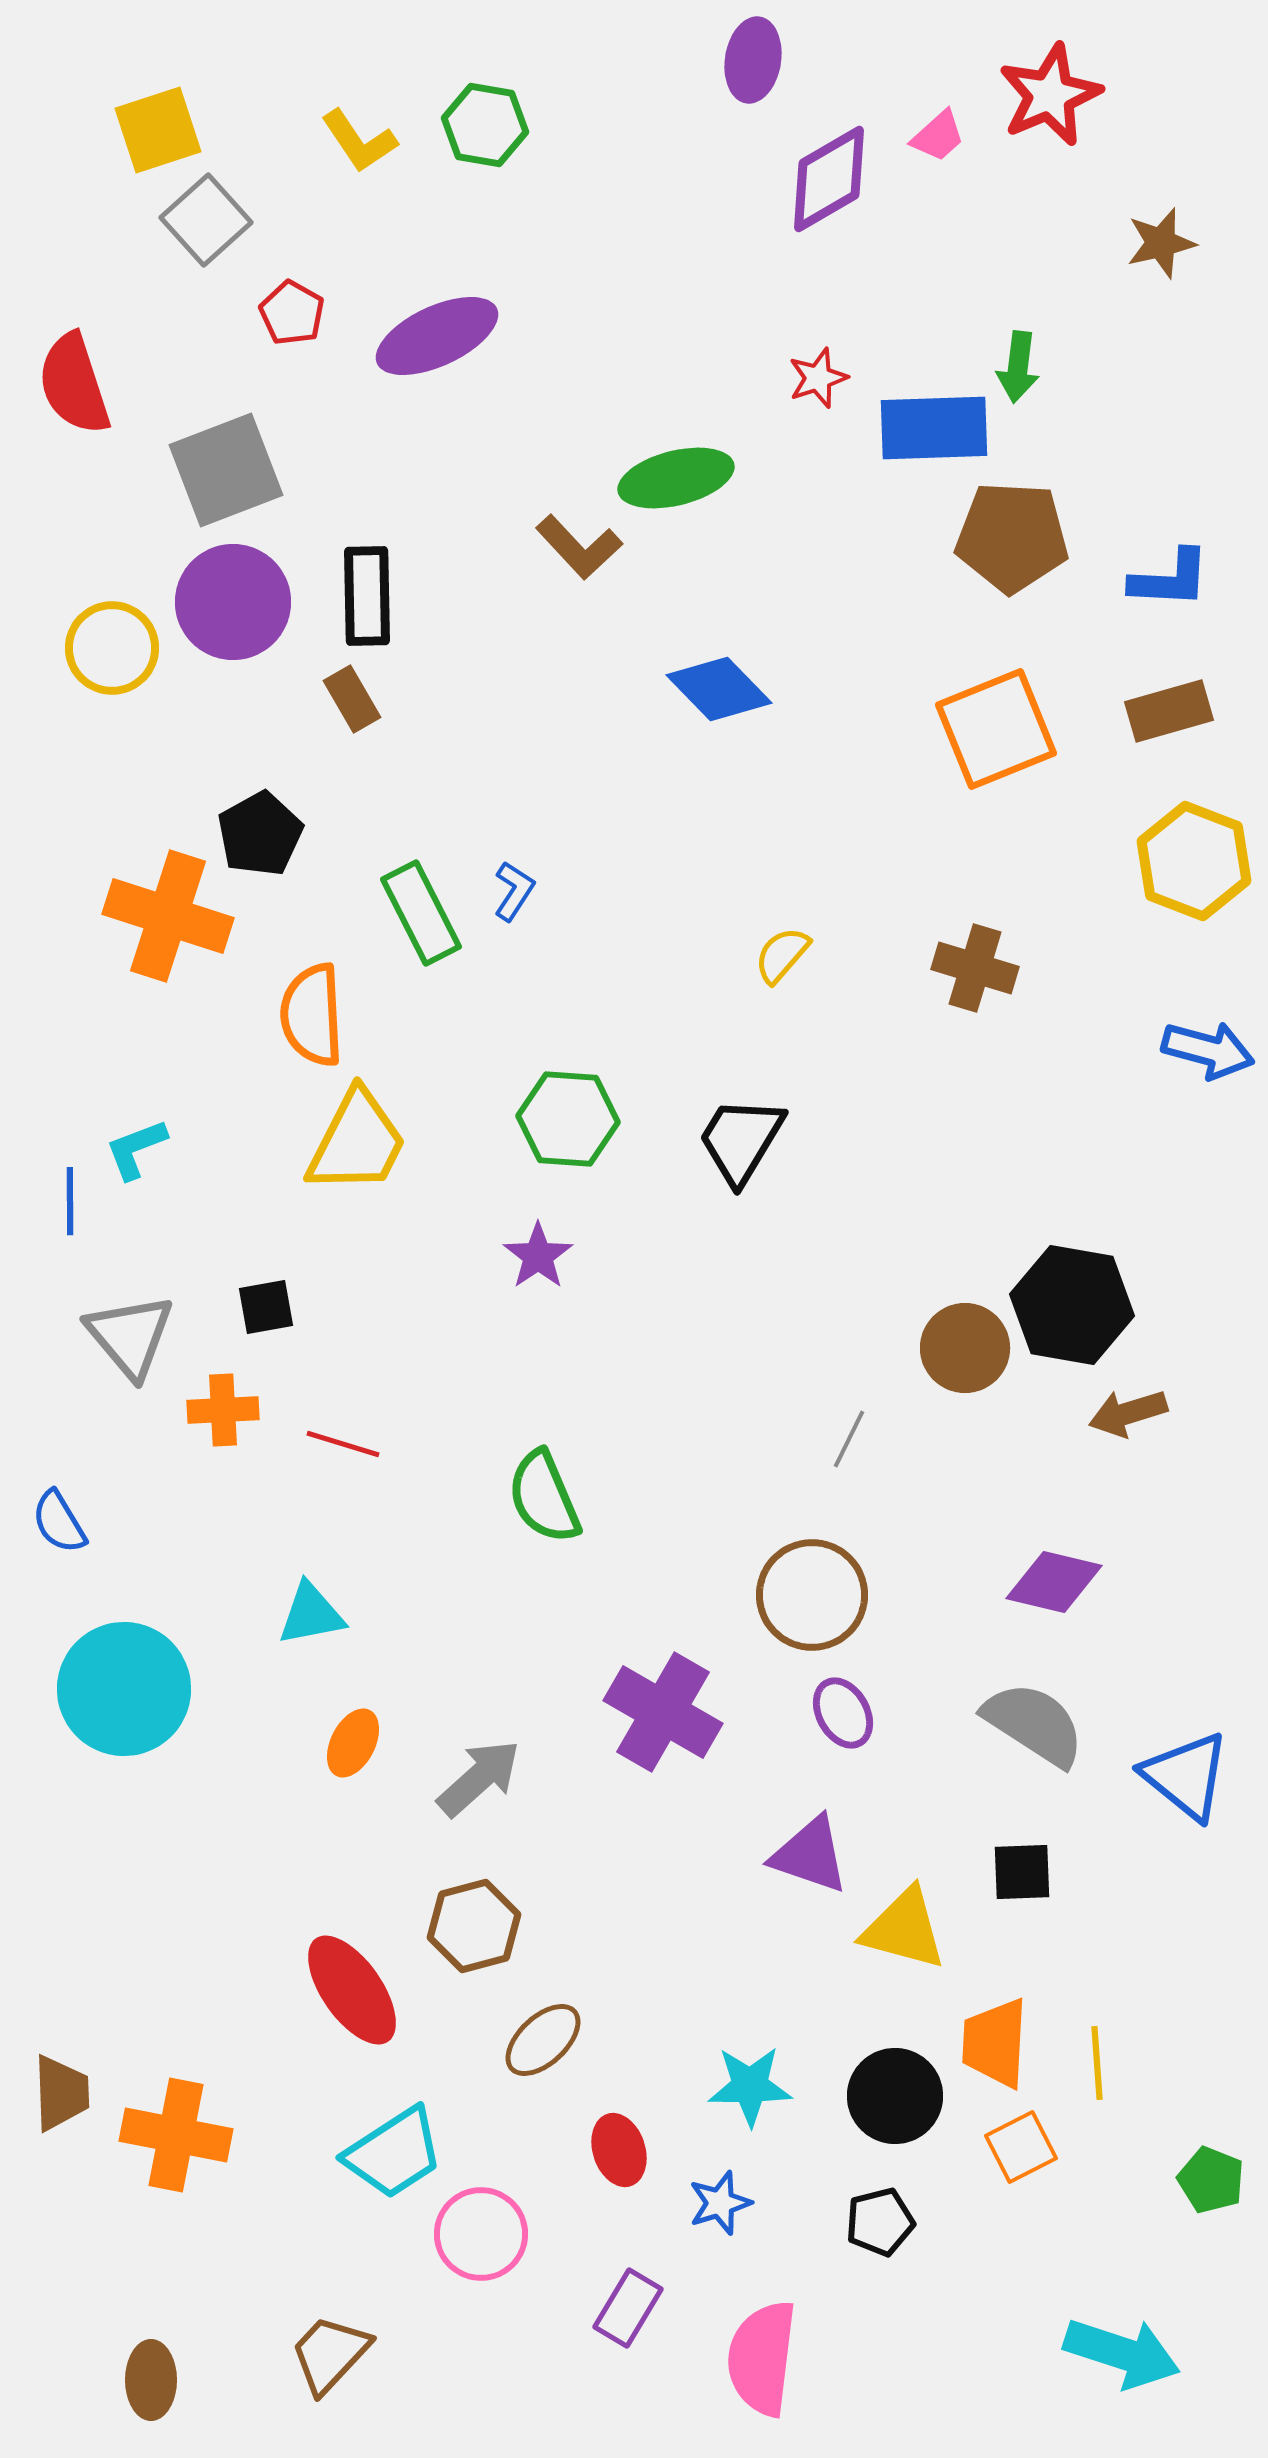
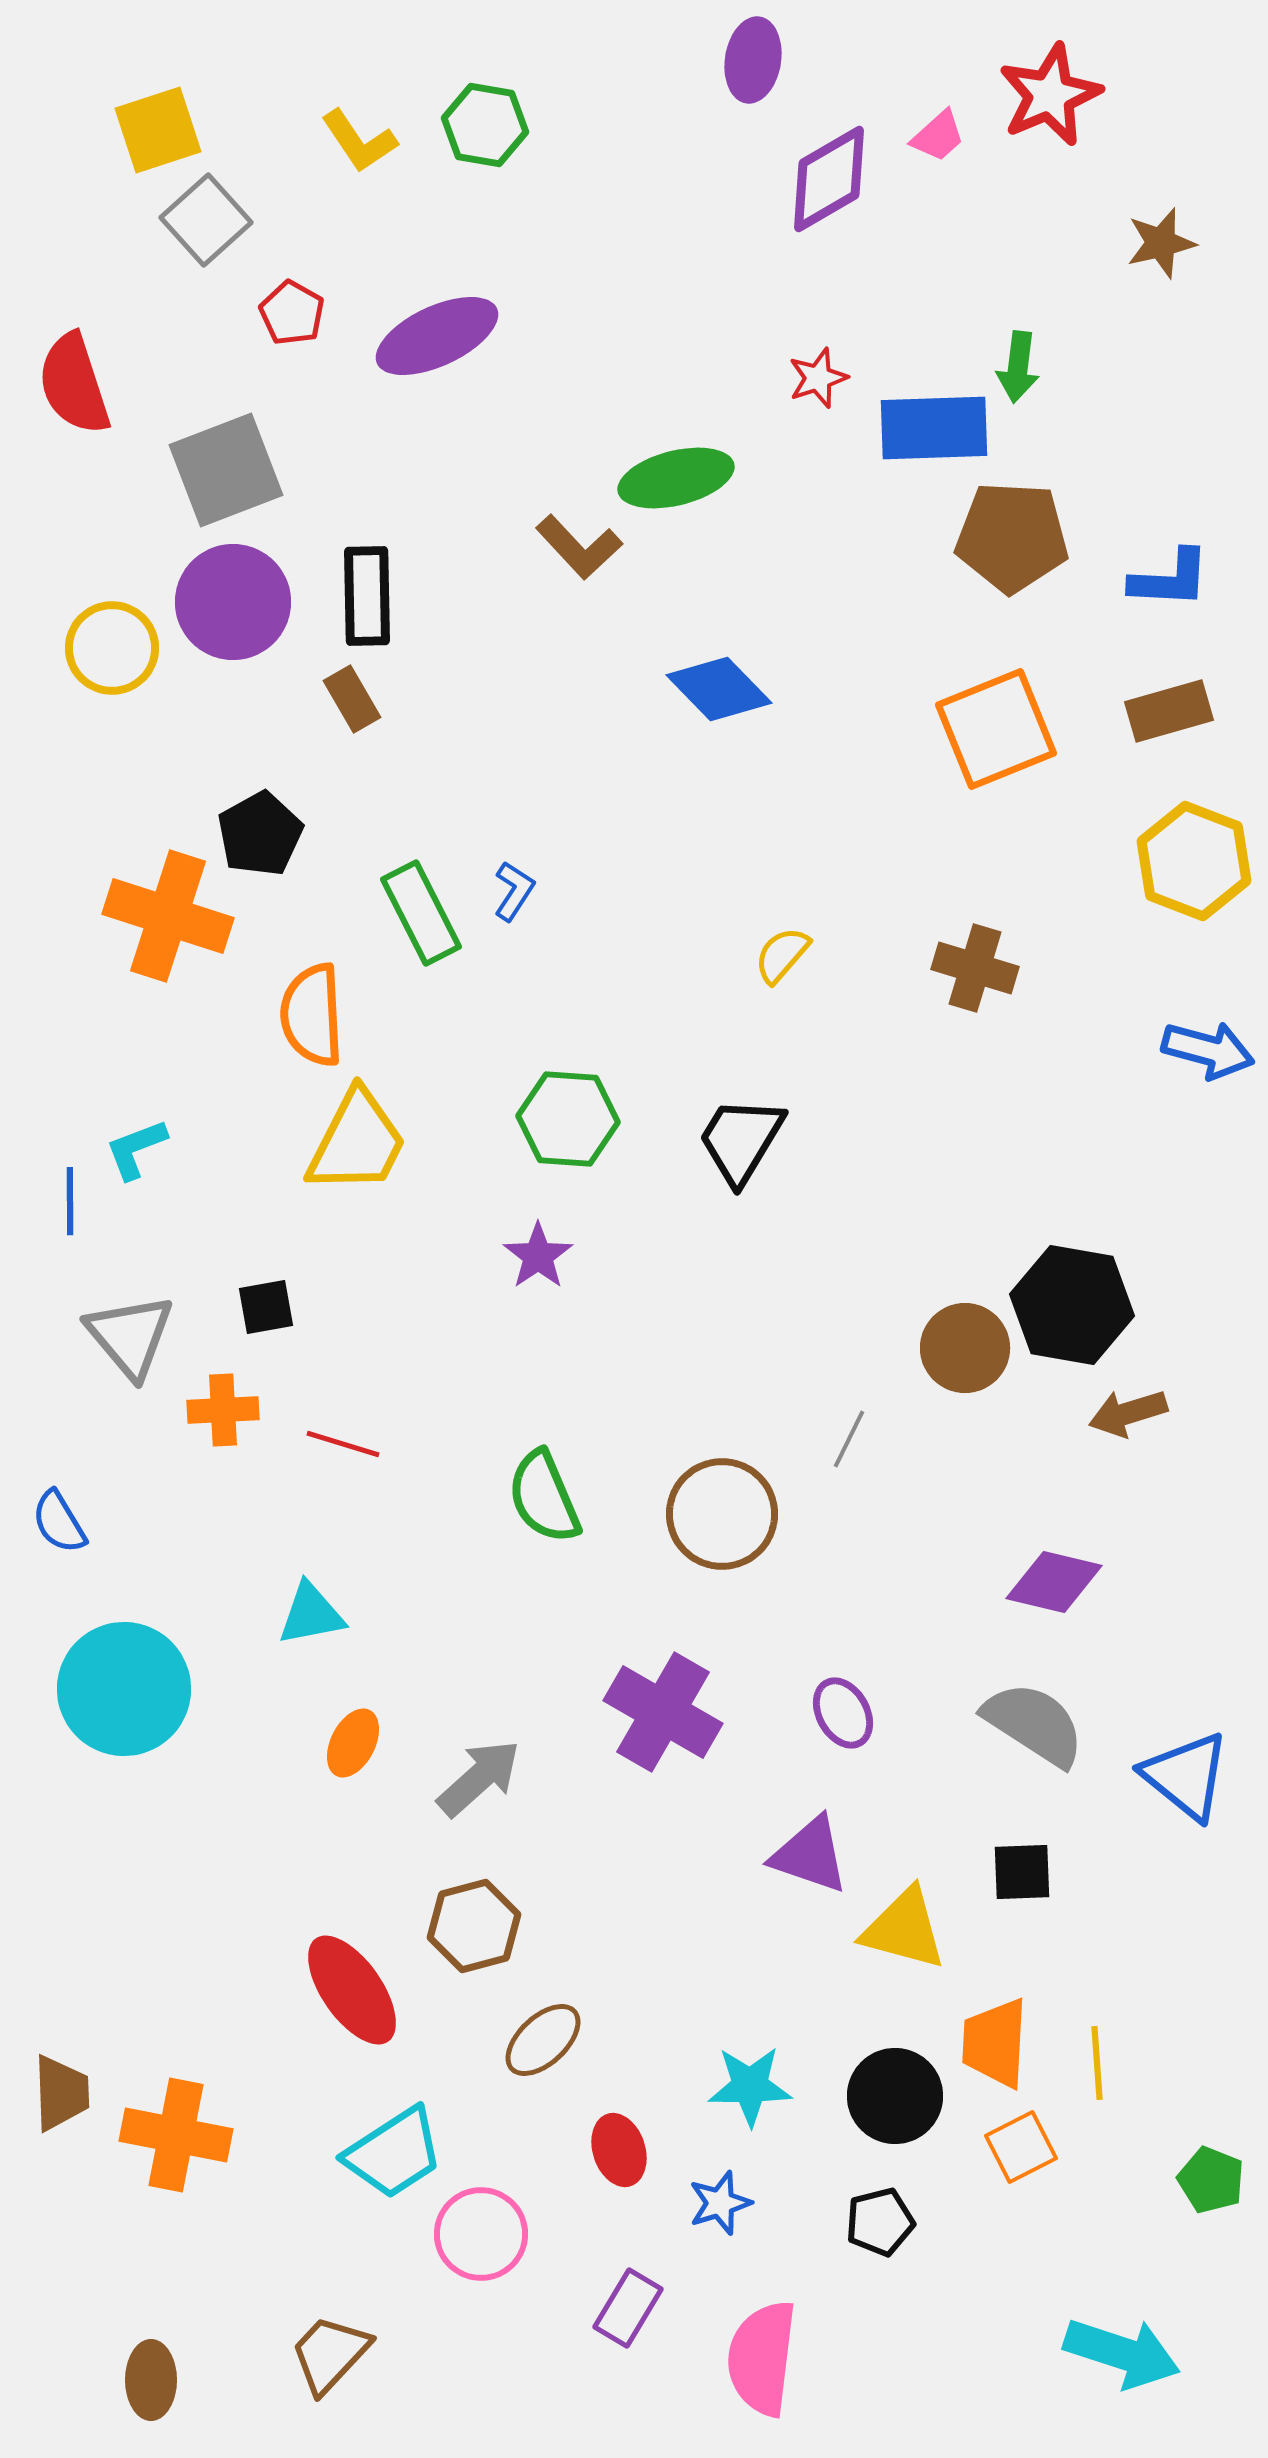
brown circle at (812, 1595): moved 90 px left, 81 px up
